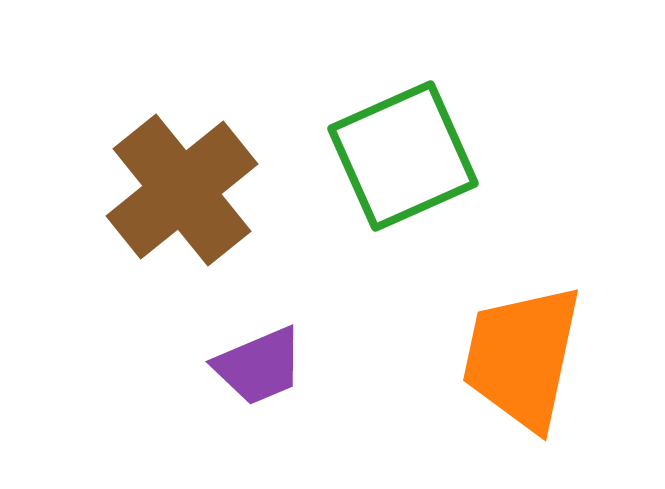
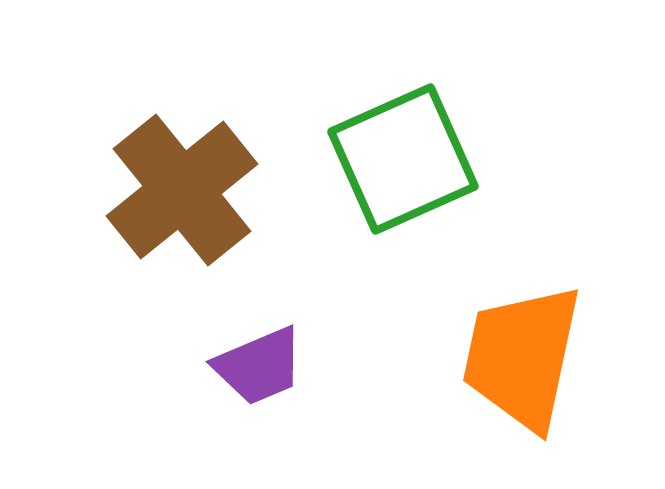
green square: moved 3 px down
